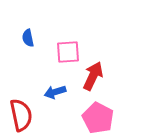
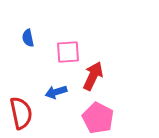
blue arrow: moved 1 px right
red semicircle: moved 2 px up
